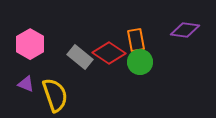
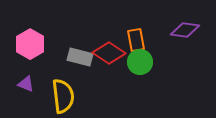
gray rectangle: rotated 25 degrees counterclockwise
yellow semicircle: moved 8 px right, 1 px down; rotated 12 degrees clockwise
